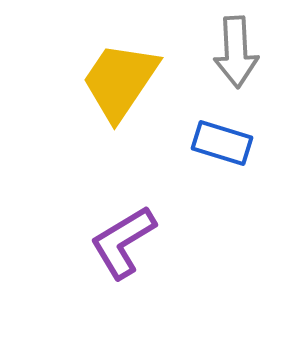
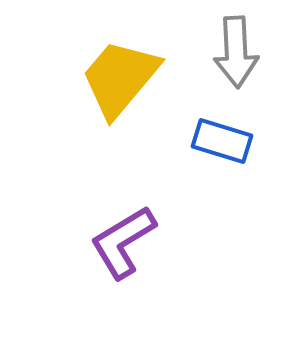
yellow trapezoid: moved 3 px up; rotated 6 degrees clockwise
blue rectangle: moved 2 px up
